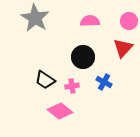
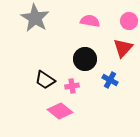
pink semicircle: rotated 12 degrees clockwise
black circle: moved 2 px right, 2 px down
blue cross: moved 6 px right, 2 px up
